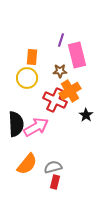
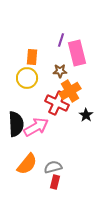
pink rectangle: moved 2 px up
red cross: moved 2 px right, 3 px down
